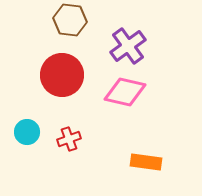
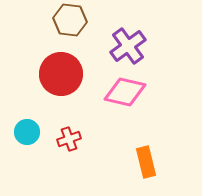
red circle: moved 1 px left, 1 px up
orange rectangle: rotated 68 degrees clockwise
